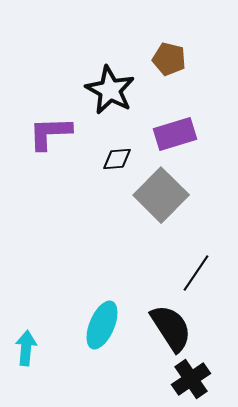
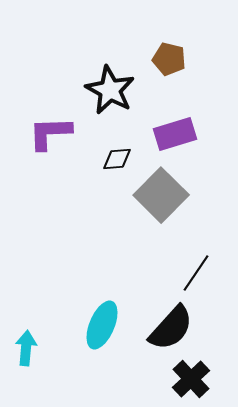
black semicircle: rotated 75 degrees clockwise
black cross: rotated 9 degrees counterclockwise
